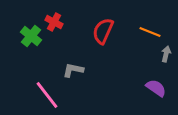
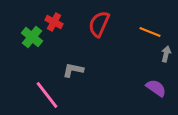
red semicircle: moved 4 px left, 7 px up
green cross: moved 1 px right, 1 px down
